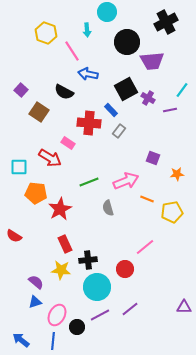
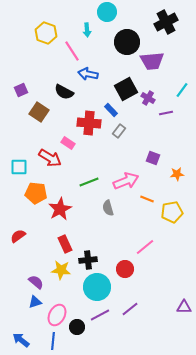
purple square at (21, 90): rotated 24 degrees clockwise
purple line at (170, 110): moved 4 px left, 3 px down
red semicircle at (14, 236): moved 4 px right; rotated 112 degrees clockwise
